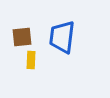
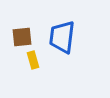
yellow rectangle: moved 2 px right; rotated 18 degrees counterclockwise
